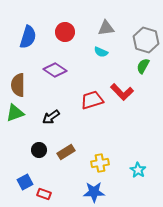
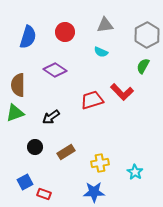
gray triangle: moved 1 px left, 3 px up
gray hexagon: moved 1 px right, 5 px up; rotated 15 degrees clockwise
black circle: moved 4 px left, 3 px up
cyan star: moved 3 px left, 2 px down
